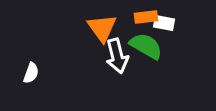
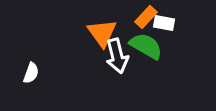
orange rectangle: rotated 40 degrees counterclockwise
orange triangle: moved 5 px down
